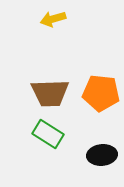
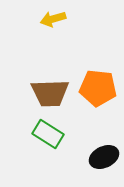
orange pentagon: moved 3 px left, 5 px up
black ellipse: moved 2 px right, 2 px down; rotated 20 degrees counterclockwise
